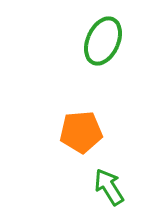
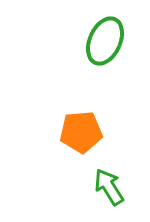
green ellipse: moved 2 px right
